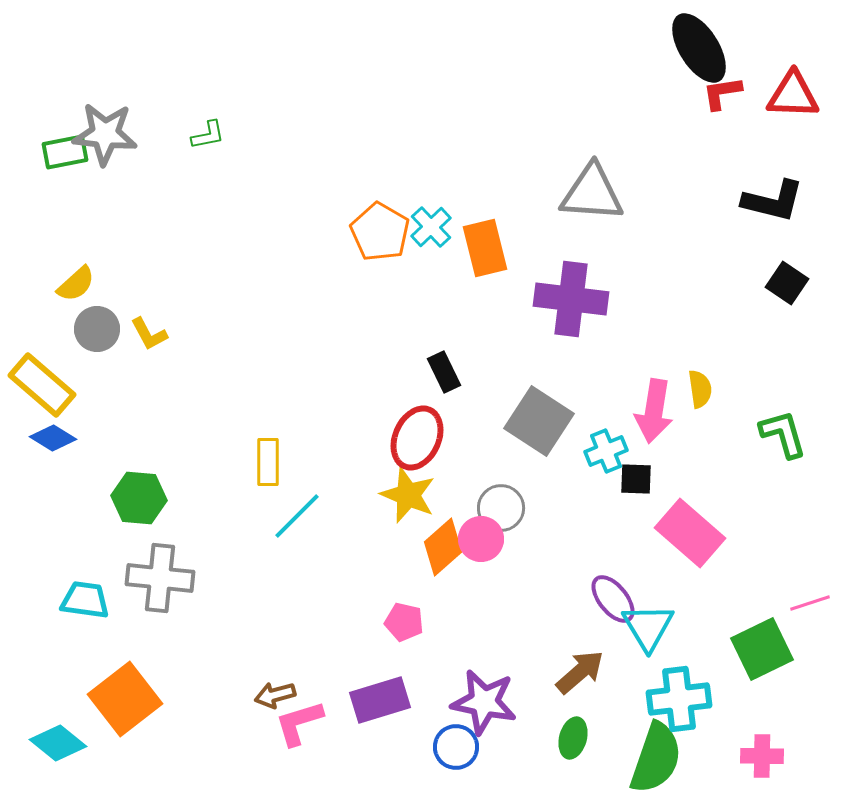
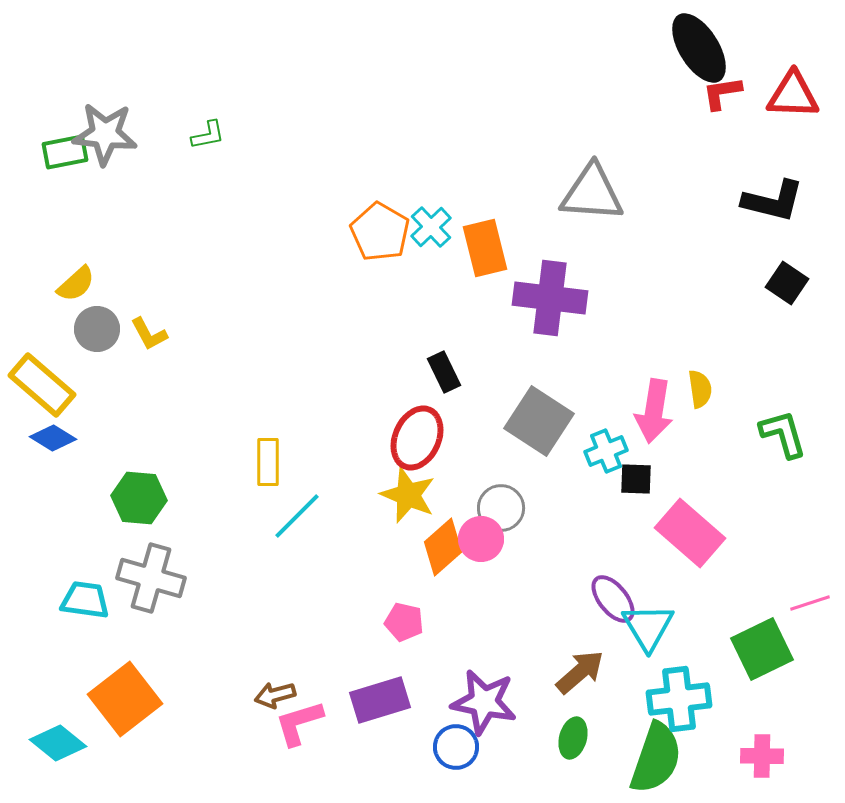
purple cross at (571, 299): moved 21 px left, 1 px up
gray cross at (160, 578): moved 9 px left; rotated 10 degrees clockwise
